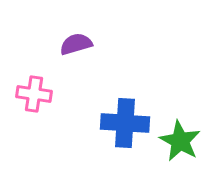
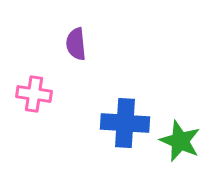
purple semicircle: rotated 80 degrees counterclockwise
green star: rotated 6 degrees counterclockwise
